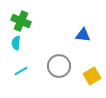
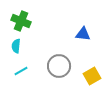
blue triangle: moved 1 px up
cyan semicircle: moved 3 px down
